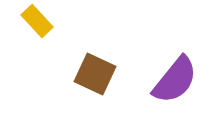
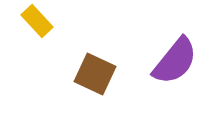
purple semicircle: moved 19 px up
